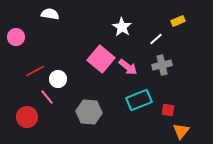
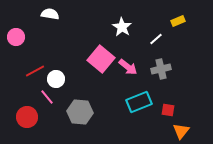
gray cross: moved 1 px left, 4 px down
white circle: moved 2 px left
cyan rectangle: moved 2 px down
gray hexagon: moved 9 px left
